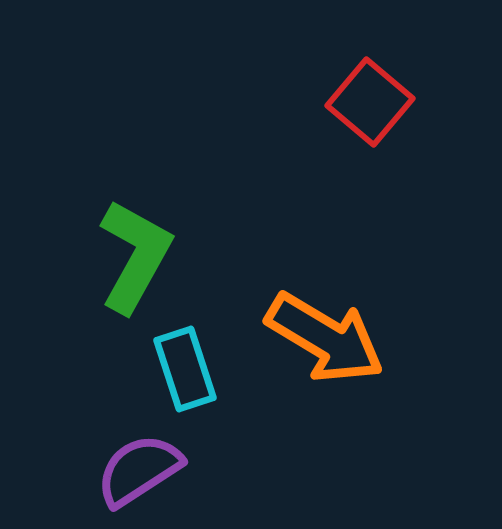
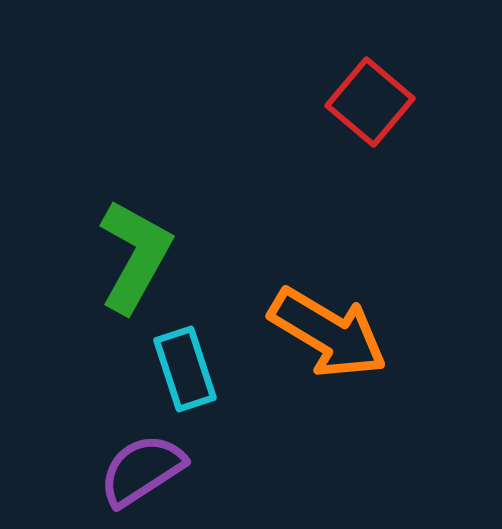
orange arrow: moved 3 px right, 5 px up
purple semicircle: moved 3 px right
